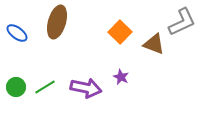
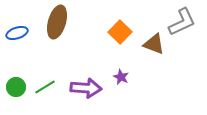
blue ellipse: rotated 55 degrees counterclockwise
purple arrow: rotated 8 degrees counterclockwise
